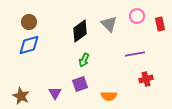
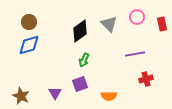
pink circle: moved 1 px down
red rectangle: moved 2 px right
